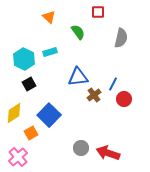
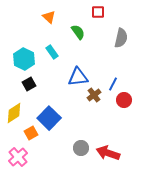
cyan rectangle: moved 2 px right; rotated 72 degrees clockwise
red circle: moved 1 px down
blue square: moved 3 px down
